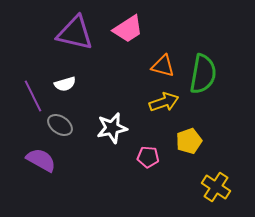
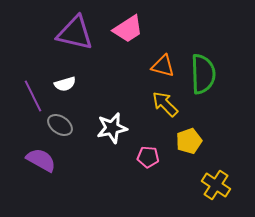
green semicircle: rotated 12 degrees counterclockwise
yellow arrow: moved 1 px right, 2 px down; rotated 116 degrees counterclockwise
yellow cross: moved 2 px up
